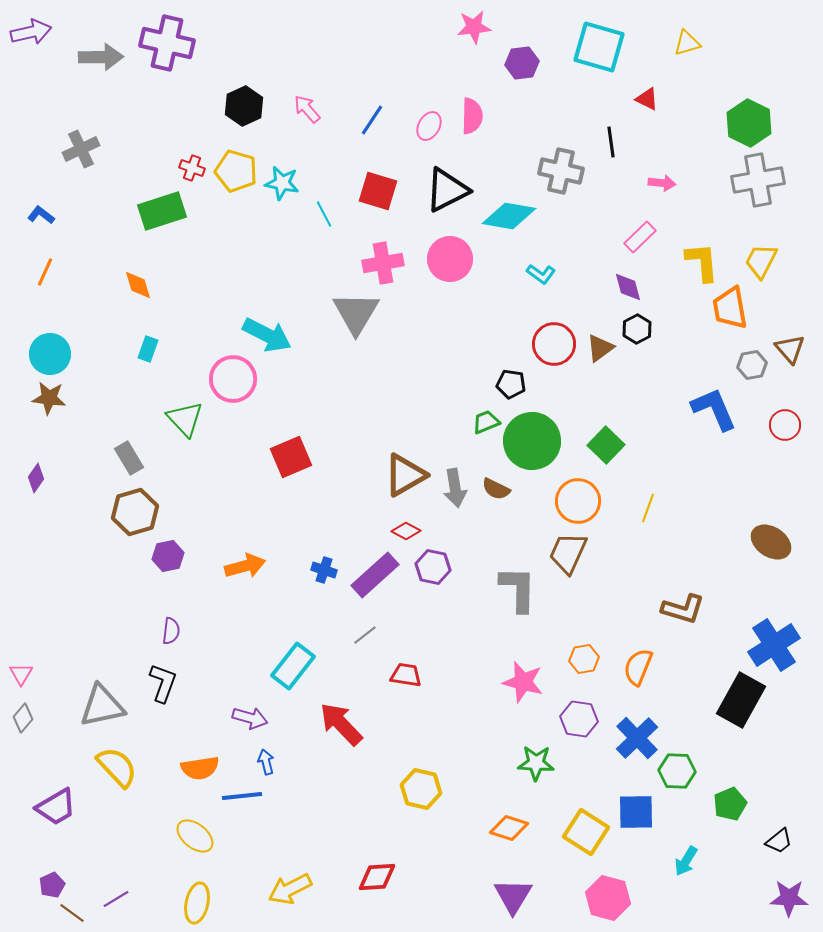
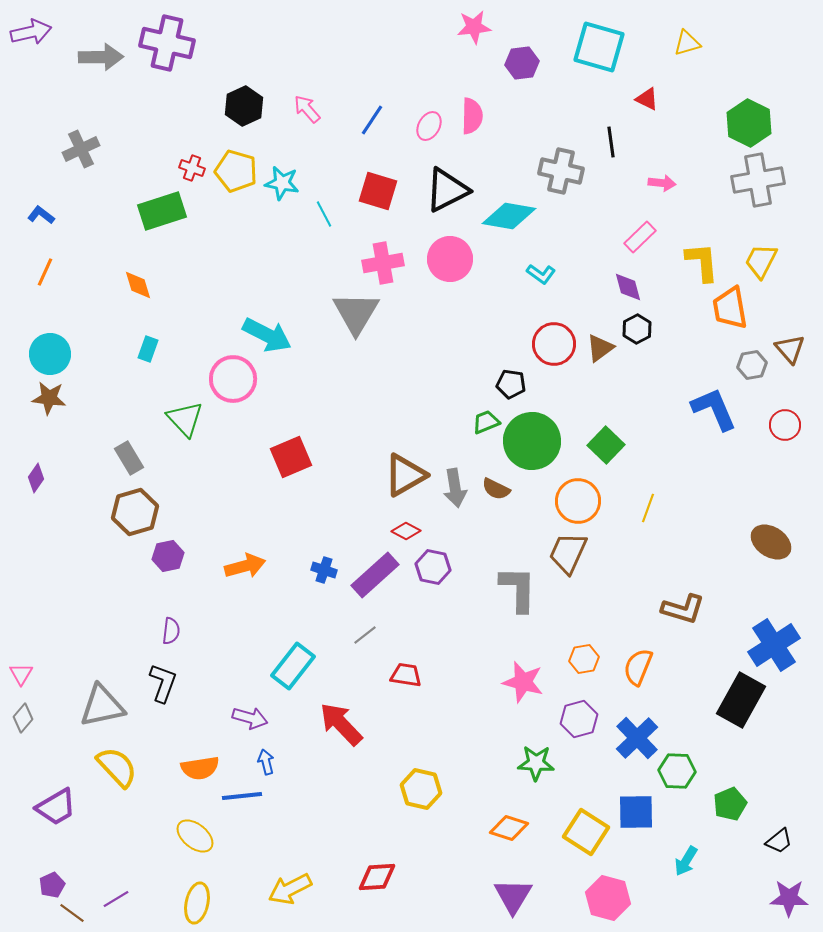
purple hexagon at (579, 719): rotated 24 degrees counterclockwise
